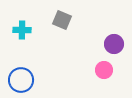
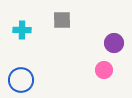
gray square: rotated 24 degrees counterclockwise
purple circle: moved 1 px up
